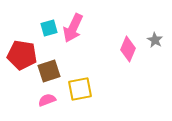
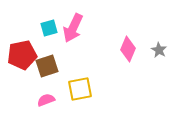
gray star: moved 4 px right, 10 px down
red pentagon: rotated 20 degrees counterclockwise
brown square: moved 2 px left, 5 px up
pink semicircle: moved 1 px left
